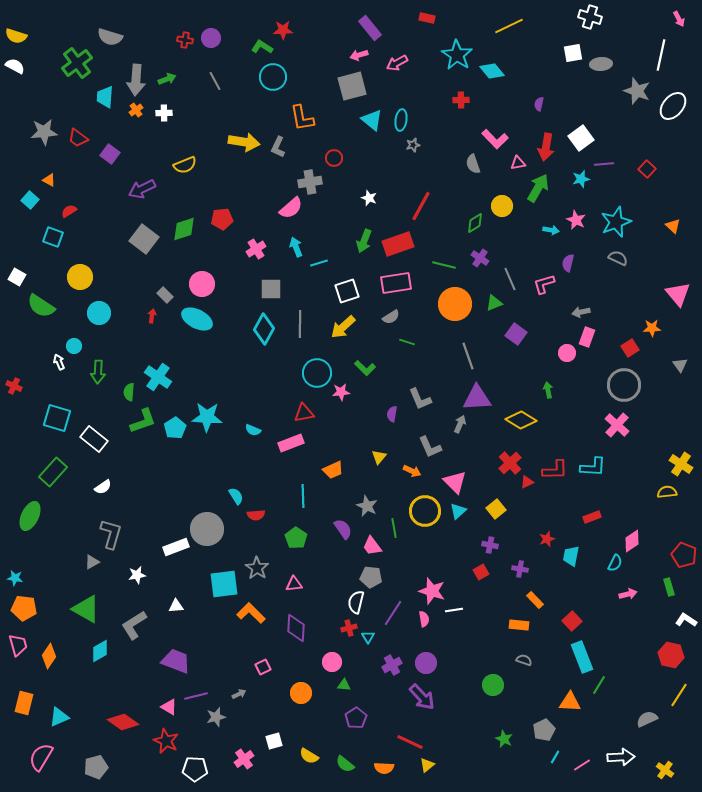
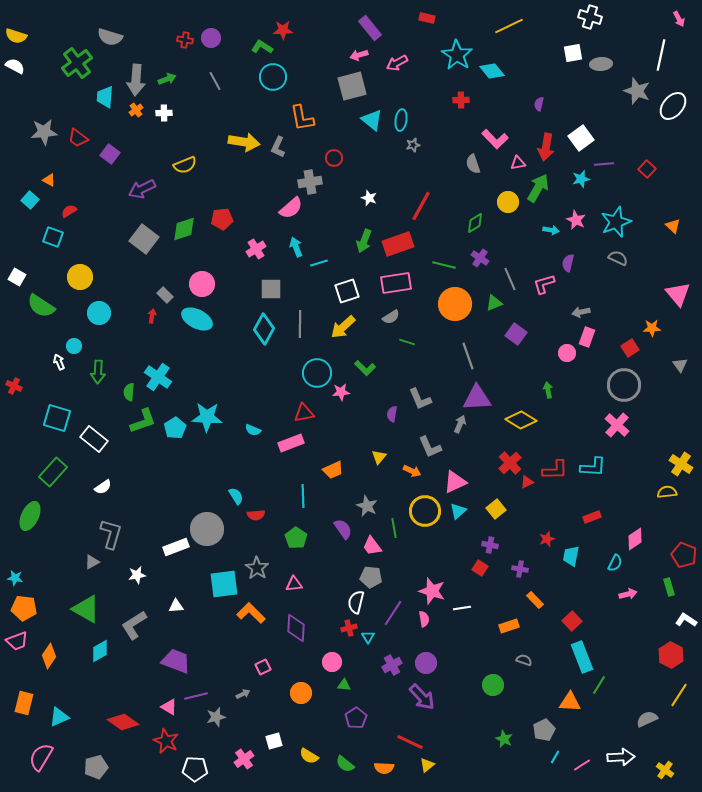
yellow circle at (502, 206): moved 6 px right, 4 px up
pink triangle at (455, 482): rotated 50 degrees clockwise
pink diamond at (632, 541): moved 3 px right, 2 px up
red square at (481, 572): moved 1 px left, 4 px up; rotated 28 degrees counterclockwise
white line at (454, 610): moved 8 px right, 2 px up
orange rectangle at (519, 625): moved 10 px left, 1 px down; rotated 24 degrees counterclockwise
pink trapezoid at (18, 645): moved 1 px left, 4 px up; rotated 85 degrees clockwise
red hexagon at (671, 655): rotated 15 degrees clockwise
gray arrow at (239, 694): moved 4 px right
